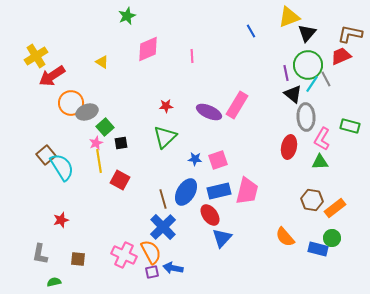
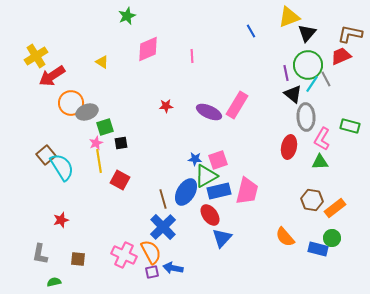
green square at (105, 127): rotated 24 degrees clockwise
green triangle at (165, 137): moved 41 px right, 39 px down; rotated 15 degrees clockwise
